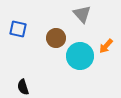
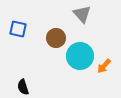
orange arrow: moved 2 px left, 20 px down
